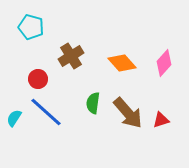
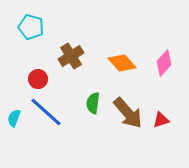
cyan semicircle: rotated 12 degrees counterclockwise
